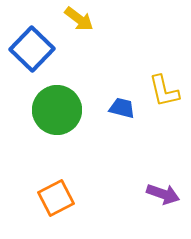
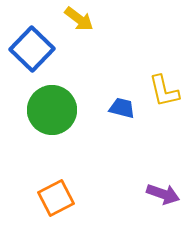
green circle: moved 5 px left
